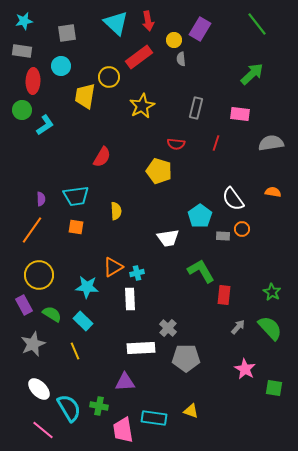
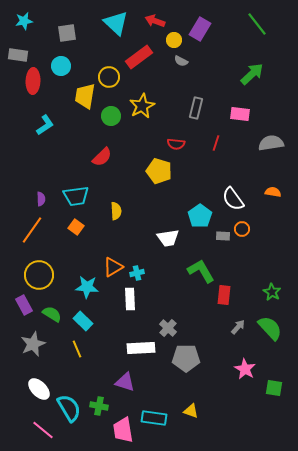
red arrow at (148, 21): moved 7 px right; rotated 120 degrees clockwise
gray rectangle at (22, 51): moved 4 px left, 4 px down
gray semicircle at (181, 59): moved 2 px down; rotated 56 degrees counterclockwise
green circle at (22, 110): moved 89 px right, 6 px down
red semicircle at (102, 157): rotated 15 degrees clockwise
orange square at (76, 227): rotated 28 degrees clockwise
yellow line at (75, 351): moved 2 px right, 2 px up
purple triangle at (125, 382): rotated 20 degrees clockwise
